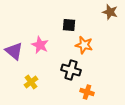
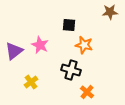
brown star: rotated 21 degrees counterclockwise
purple triangle: rotated 42 degrees clockwise
orange cross: rotated 24 degrees clockwise
